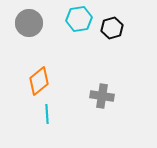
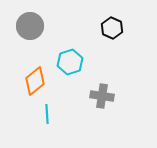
cyan hexagon: moved 9 px left, 43 px down; rotated 10 degrees counterclockwise
gray circle: moved 1 px right, 3 px down
black hexagon: rotated 20 degrees counterclockwise
orange diamond: moved 4 px left
